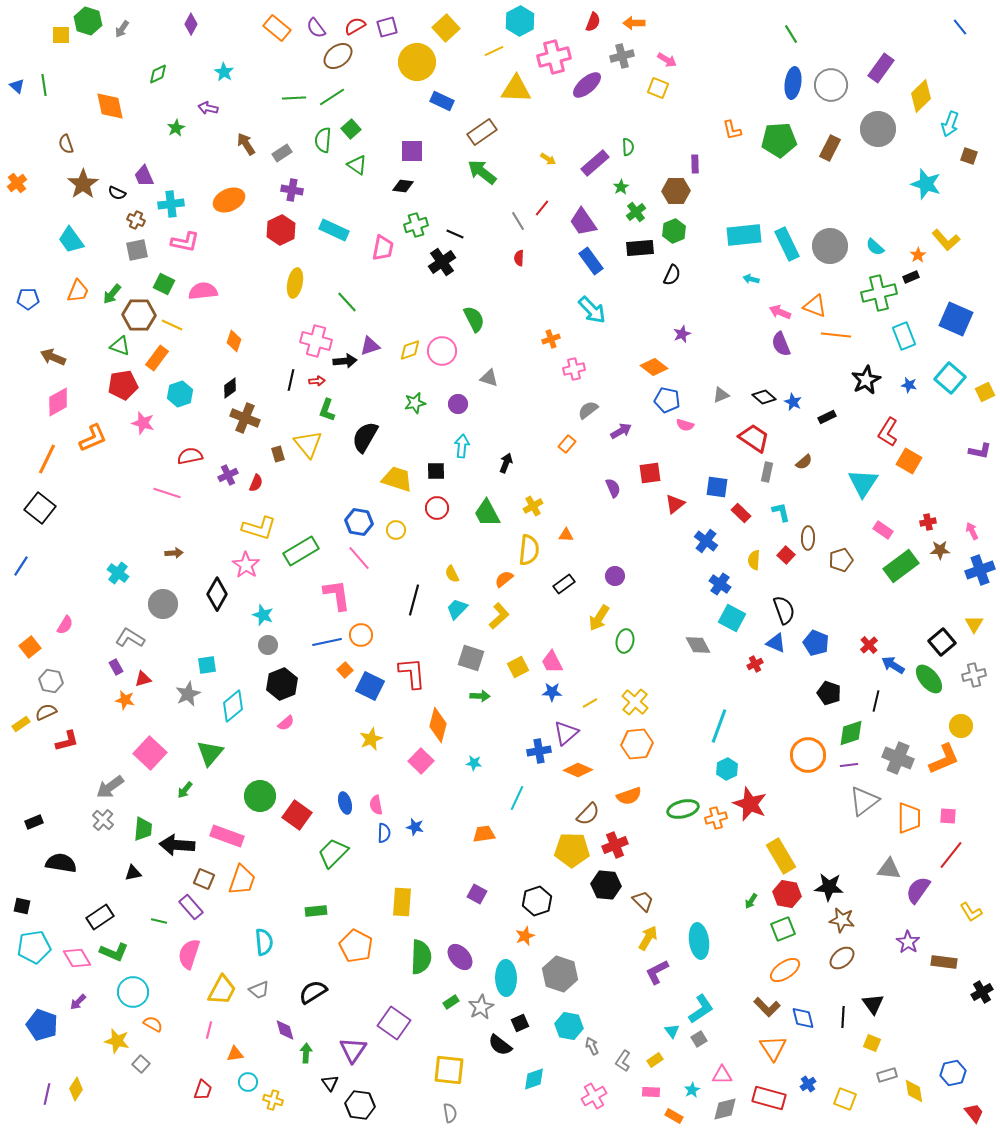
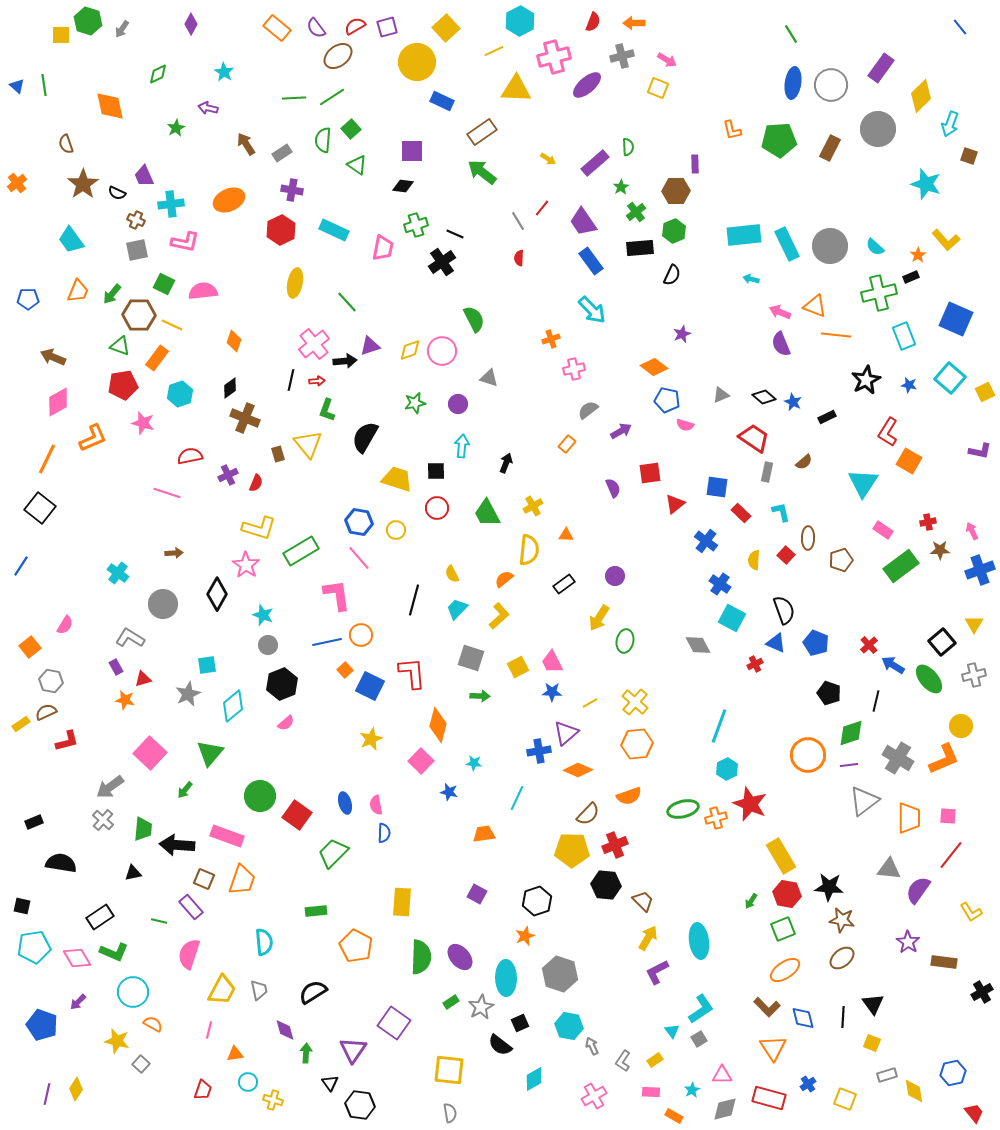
pink cross at (316, 341): moved 2 px left, 3 px down; rotated 36 degrees clockwise
gray cross at (898, 758): rotated 8 degrees clockwise
blue star at (415, 827): moved 34 px right, 35 px up
gray trapezoid at (259, 990): rotated 80 degrees counterclockwise
cyan diamond at (534, 1079): rotated 10 degrees counterclockwise
